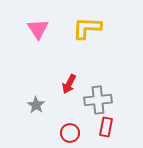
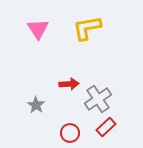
yellow L-shape: rotated 12 degrees counterclockwise
red arrow: rotated 120 degrees counterclockwise
gray cross: moved 1 px up; rotated 28 degrees counterclockwise
red rectangle: rotated 36 degrees clockwise
